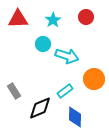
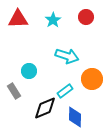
cyan circle: moved 14 px left, 27 px down
orange circle: moved 2 px left
black diamond: moved 5 px right
